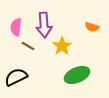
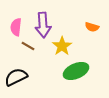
purple arrow: moved 1 px left
green ellipse: moved 1 px left, 4 px up
